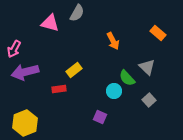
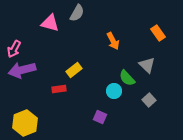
orange rectangle: rotated 14 degrees clockwise
gray triangle: moved 2 px up
purple arrow: moved 3 px left, 2 px up
